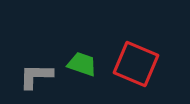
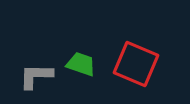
green trapezoid: moved 1 px left
